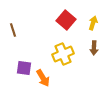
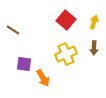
yellow arrow: moved 1 px right, 1 px up
brown line: rotated 40 degrees counterclockwise
yellow cross: moved 3 px right
purple square: moved 4 px up
